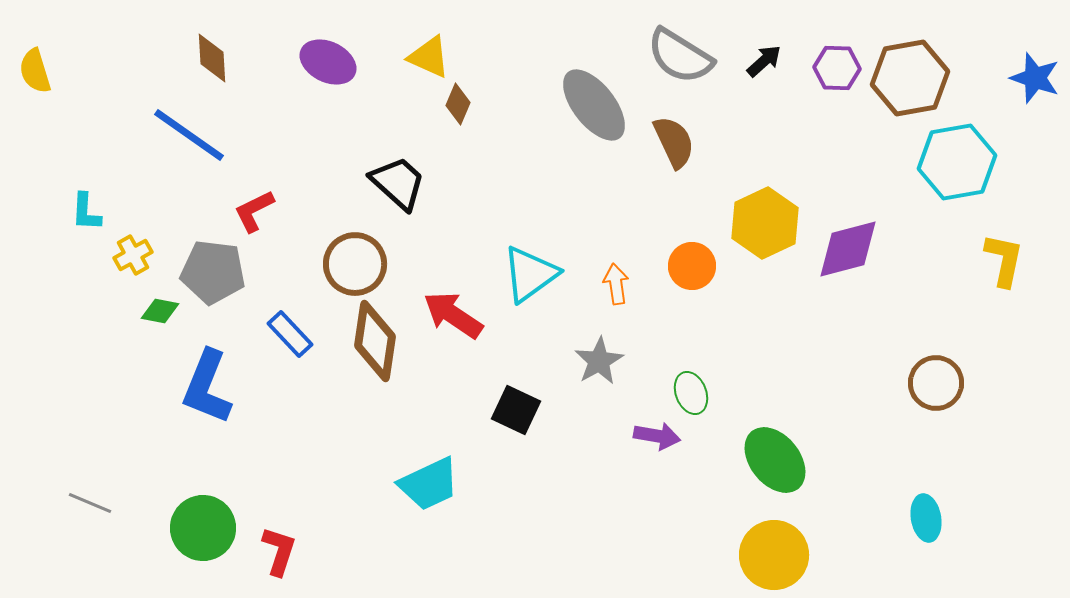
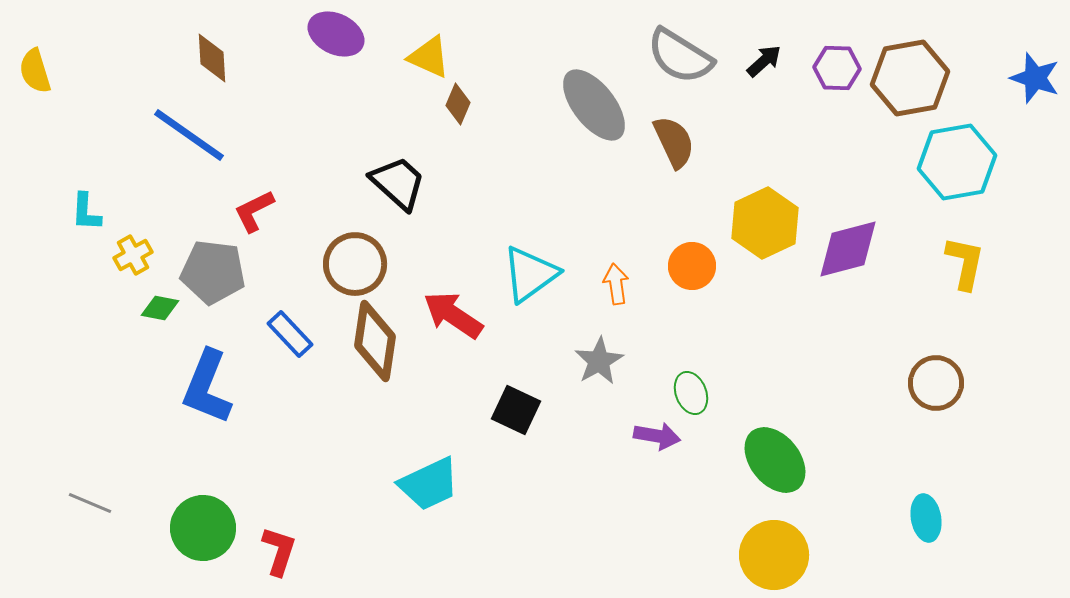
purple ellipse at (328, 62): moved 8 px right, 28 px up
yellow L-shape at (1004, 260): moved 39 px left, 3 px down
green diamond at (160, 311): moved 3 px up
